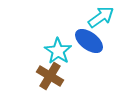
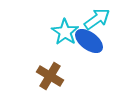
cyan arrow: moved 4 px left, 2 px down
cyan star: moved 7 px right, 19 px up
